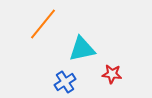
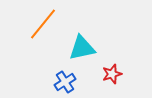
cyan triangle: moved 1 px up
red star: rotated 24 degrees counterclockwise
